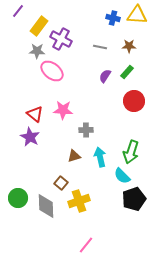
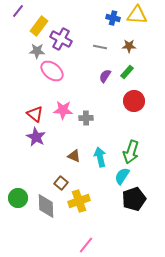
gray cross: moved 12 px up
purple star: moved 6 px right
brown triangle: rotated 40 degrees clockwise
cyan semicircle: rotated 78 degrees clockwise
